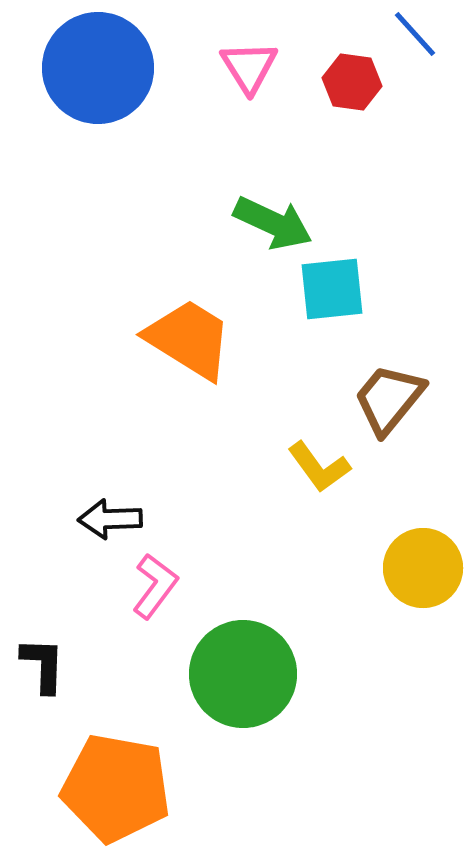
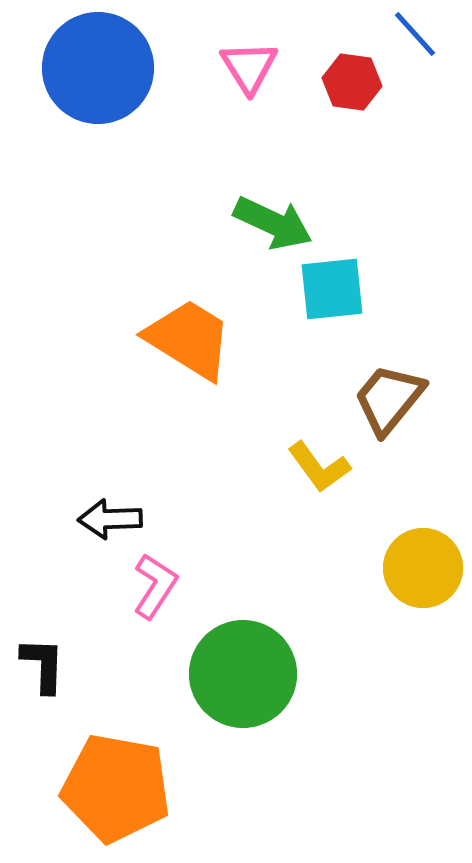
pink L-shape: rotated 4 degrees counterclockwise
